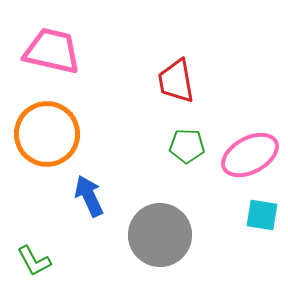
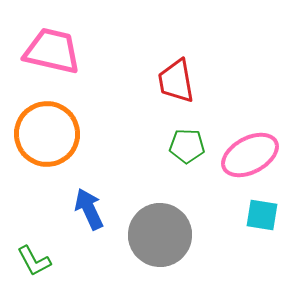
blue arrow: moved 13 px down
